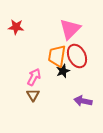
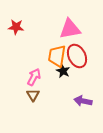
pink triangle: rotated 35 degrees clockwise
black star: rotated 24 degrees counterclockwise
